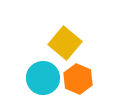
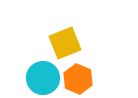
yellow square: rotated 28 degrees clockwise
